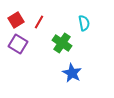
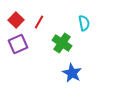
red square: rotated 14 degrees counterclockwise
purple square: rotated 36 degrees clockwise
